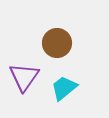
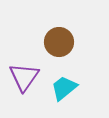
brown circle: moved 2 px right, 1 px up
